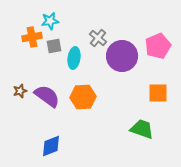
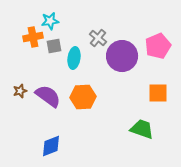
orange cross: moved 1 px right
purple semicircle: moved 1 px right
